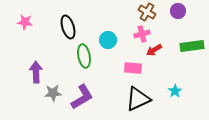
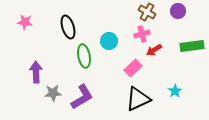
cyan circle: moved 1 px right, 1 px down
pink rectangle: rotated 48 degrees counterclockwise
